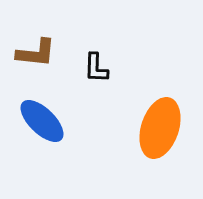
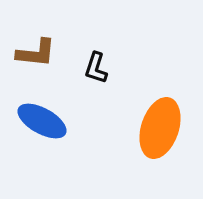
black L-shape: rotated 16 degrees clockwise
blue ellipse: rotated 15 degrees counterclockwise
